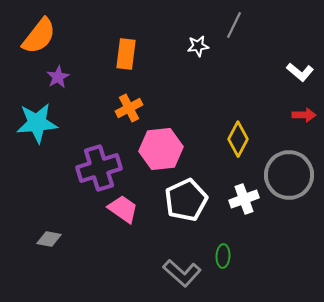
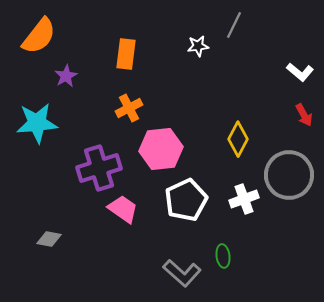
purple star: moved 8 px right, 1 px up
red arrow: rotated 60 degrees clockwise
green ellipse: rotated 10 degrees counterclockwise
